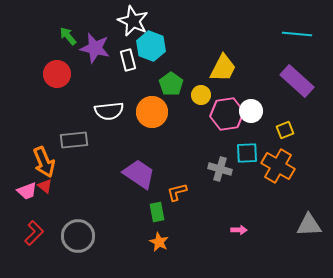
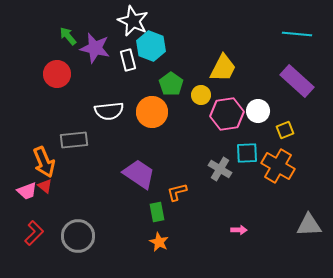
white circle: moved 7 px right
gray cross: rotated 15 degrees clockwise
